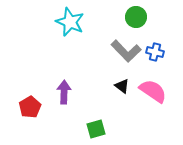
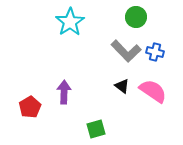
cyan star: rotated 16 degrees clockwise
